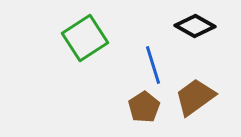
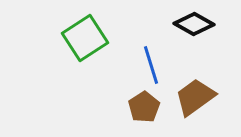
black diamond: moved 1 px left, 2 px up
blue line: moved 2 px left
